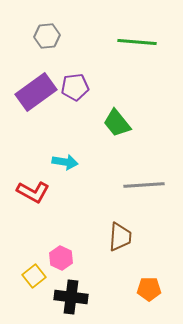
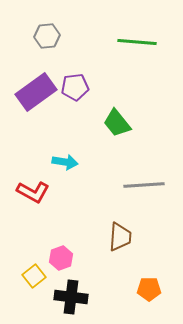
pink hexagon: rotated 15 degrees clockwise
